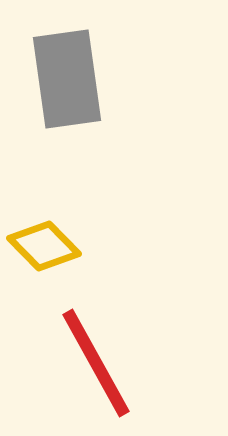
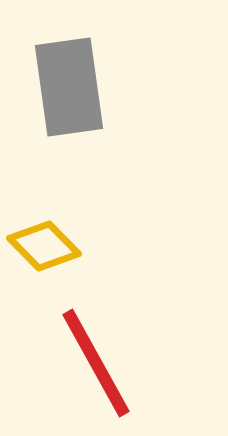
gray rectangle: moved 2 px right, 8 px down
